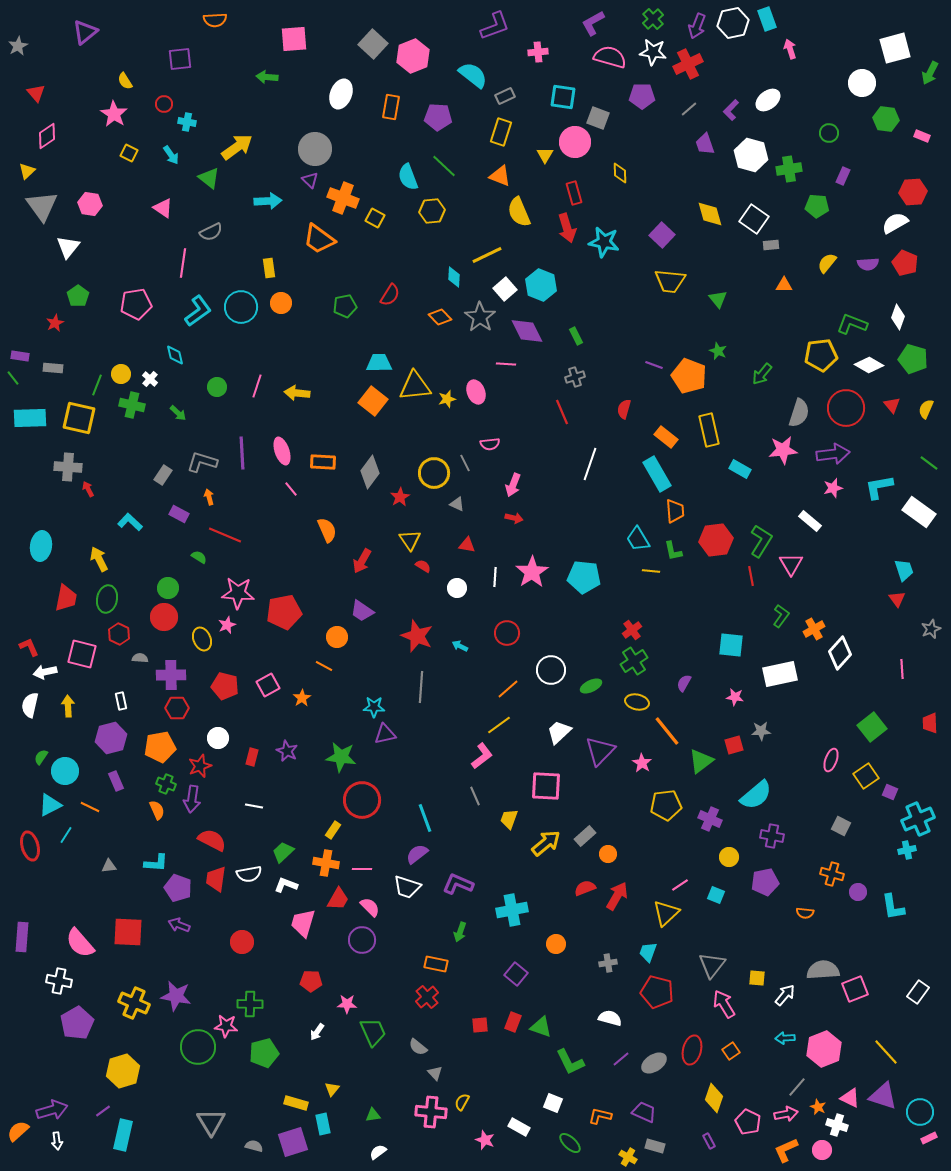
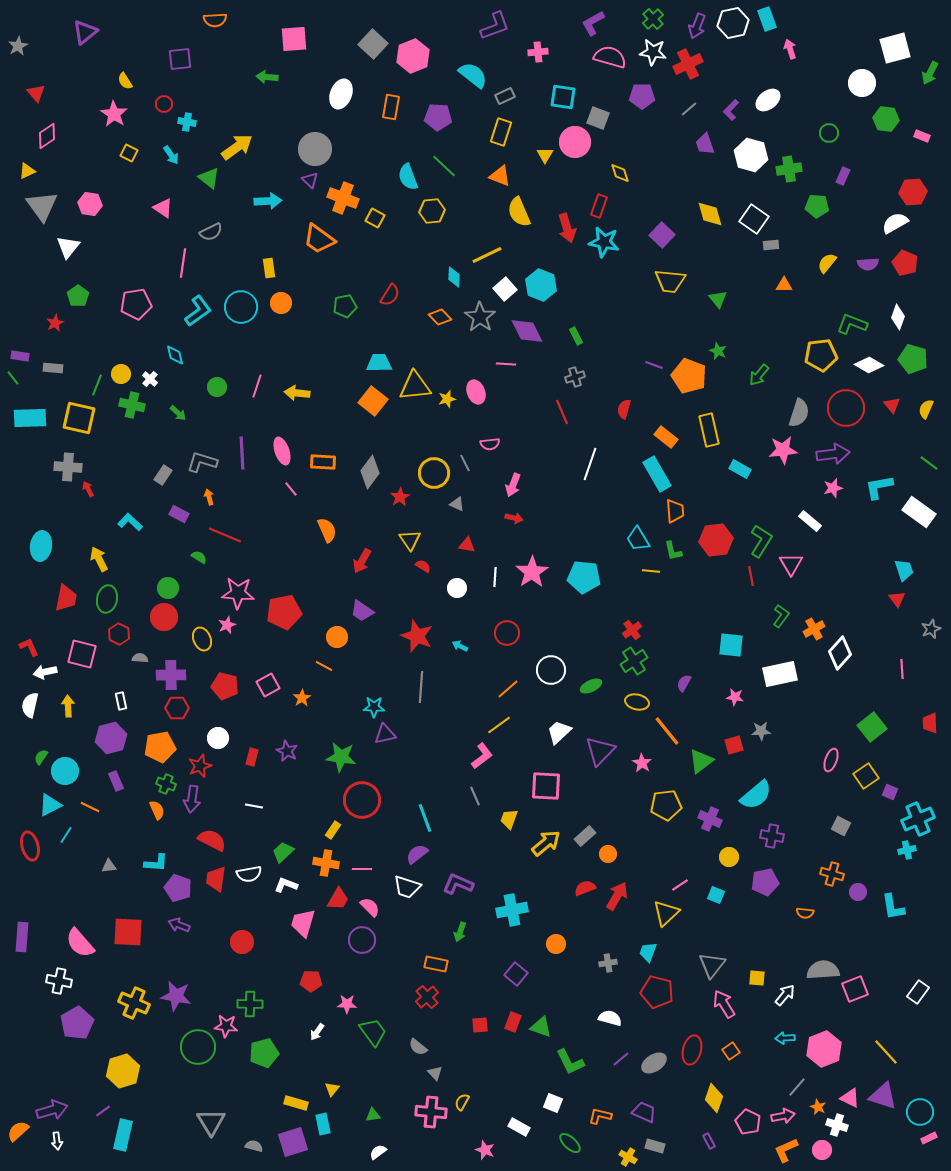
yellow triangle at (27, 171): rotated 18 degrees clockwise
yellow diamond at (620, 173): rotated 15 degrees counterclockwise
red rectangle at (574, 193): moved 25 px right, 13 px down; rotated 35 degrees clockwise
green arrow at (762, 374): moved 3 px left, 1 px down
green trapezoid at (373, 1032): rotated 12 degrees counterclockwise
pink arrow at (786, 1114): moved 3 px left, 2 px down
pink star at (485, 1140): moved 10 px down
